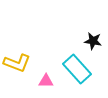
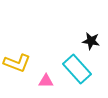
black star: moved 2 px left
